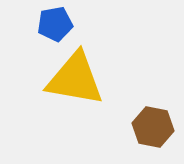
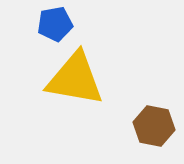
brown hexagon: moved 1 px right, 1 px up
